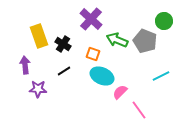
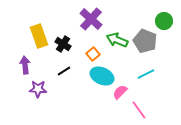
orange square: rotated 32 degrees clockwise
cyan line: moved 15 px left, 2 px up
